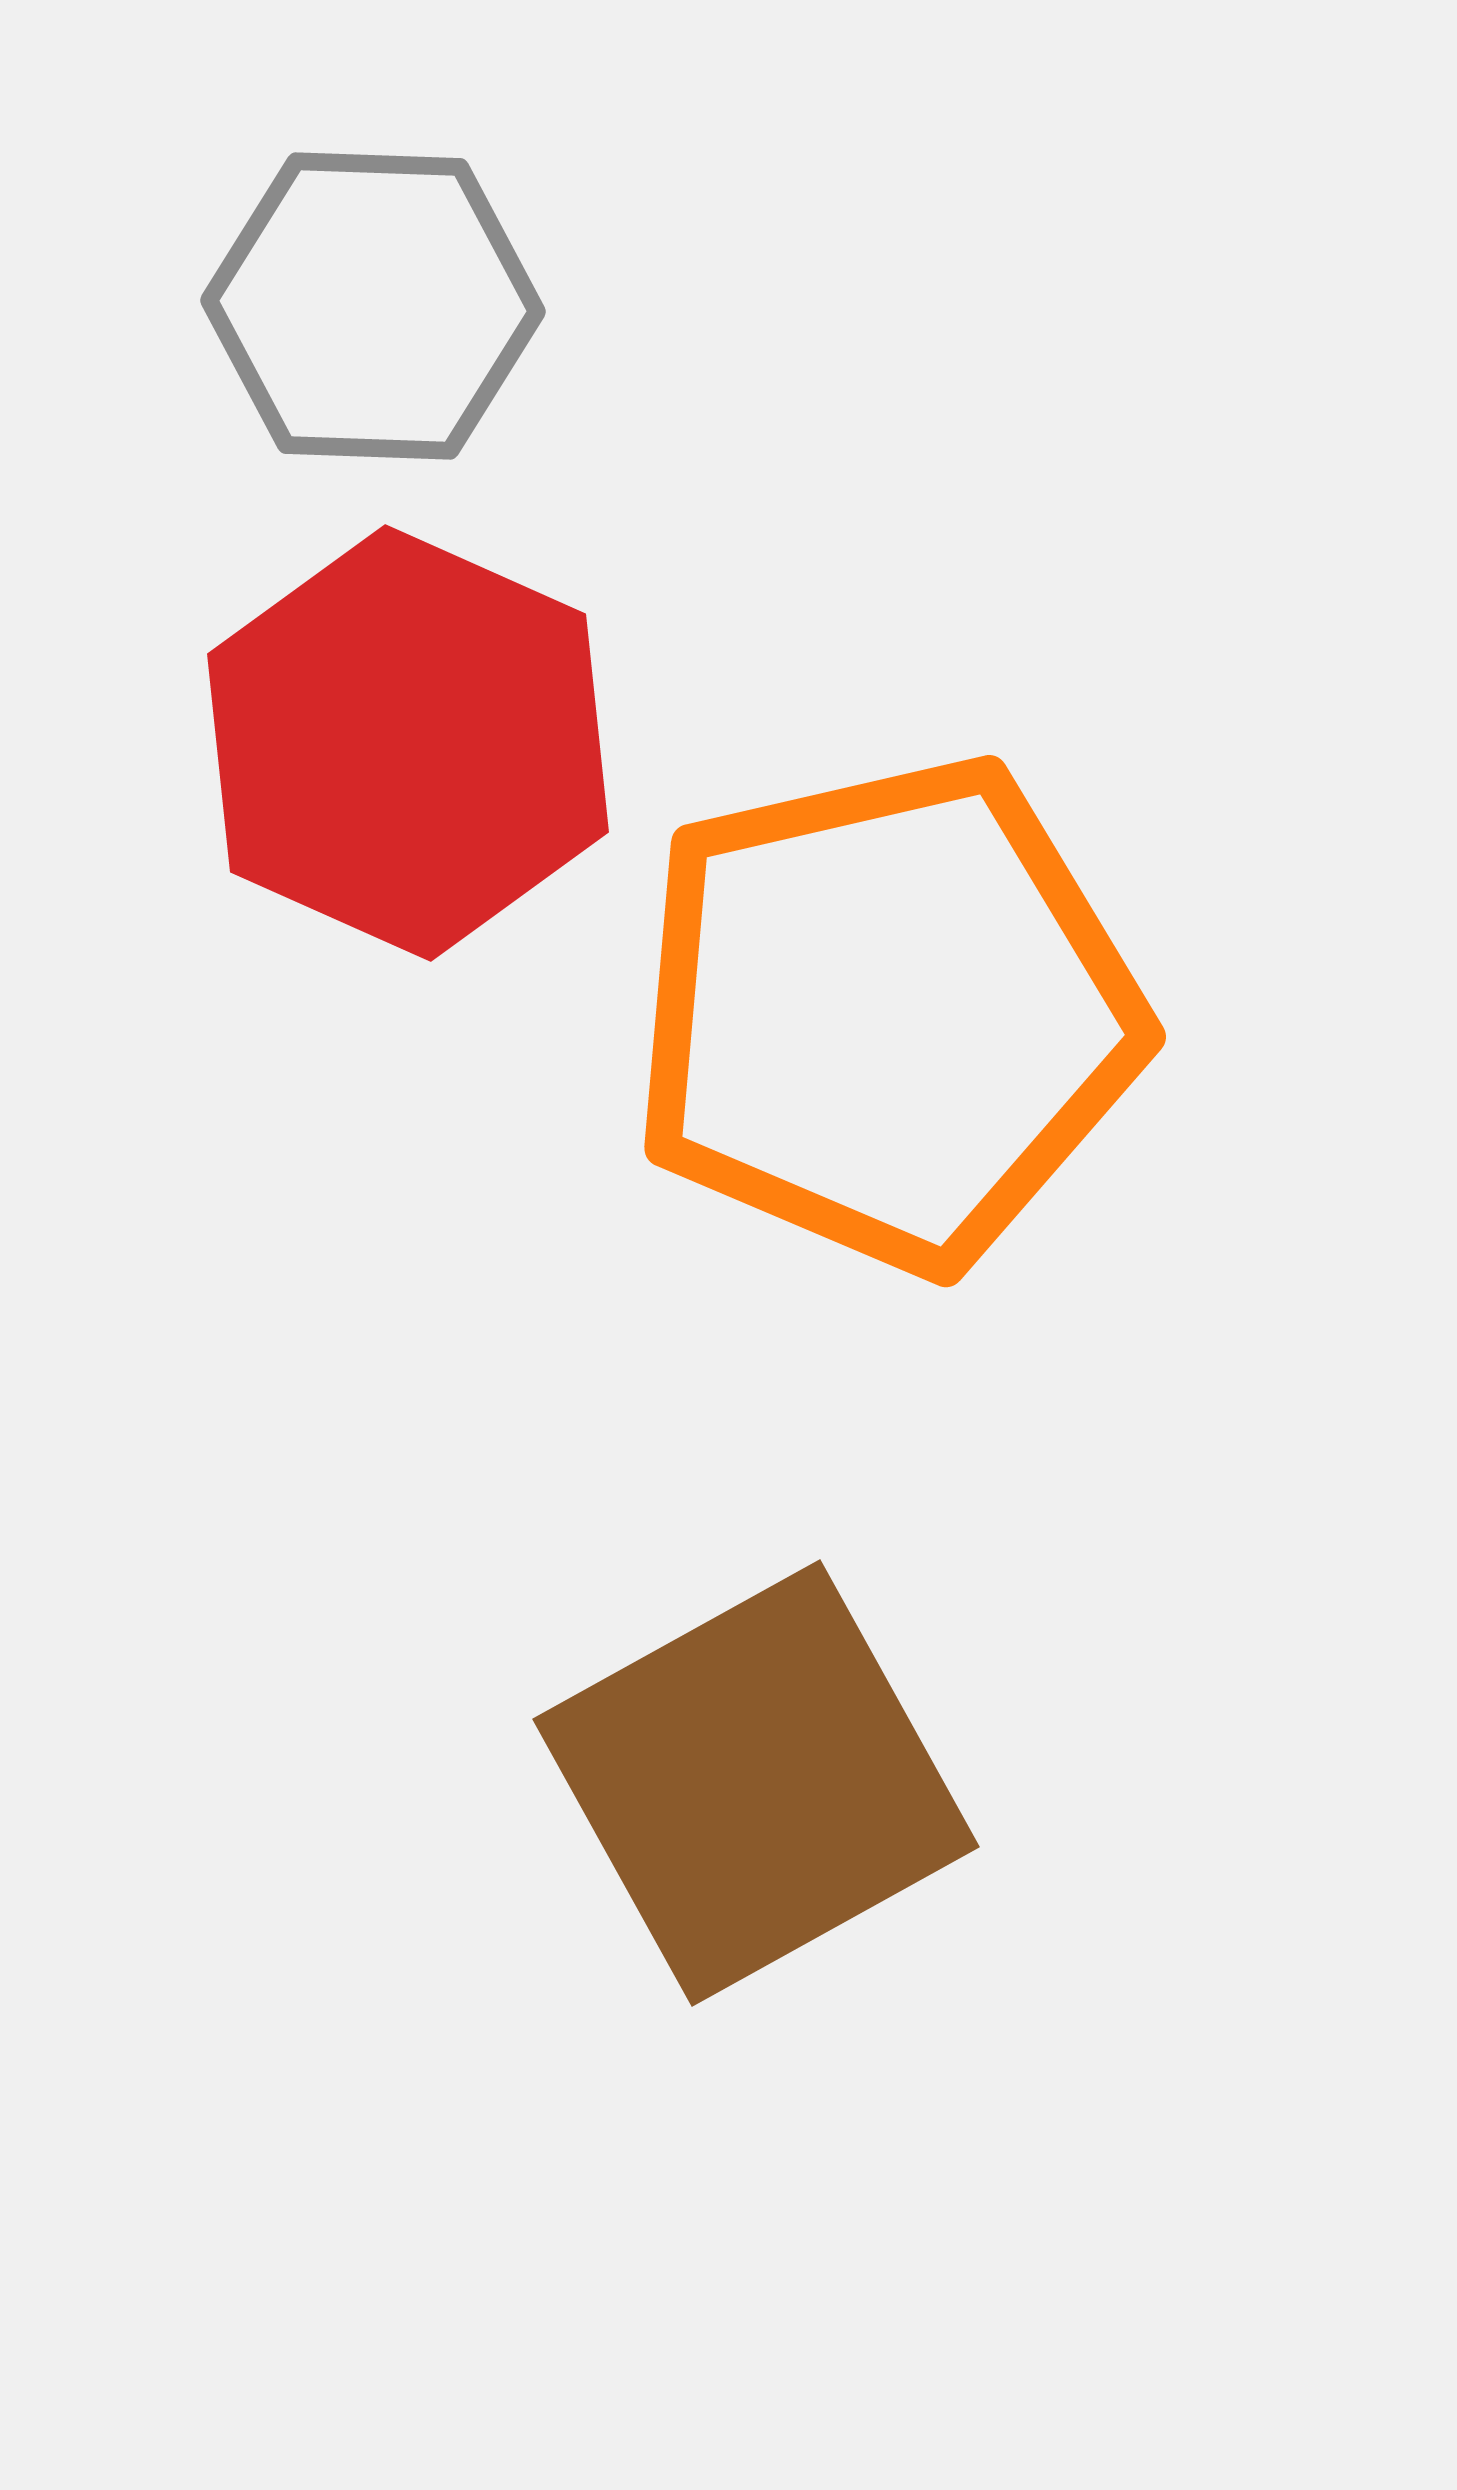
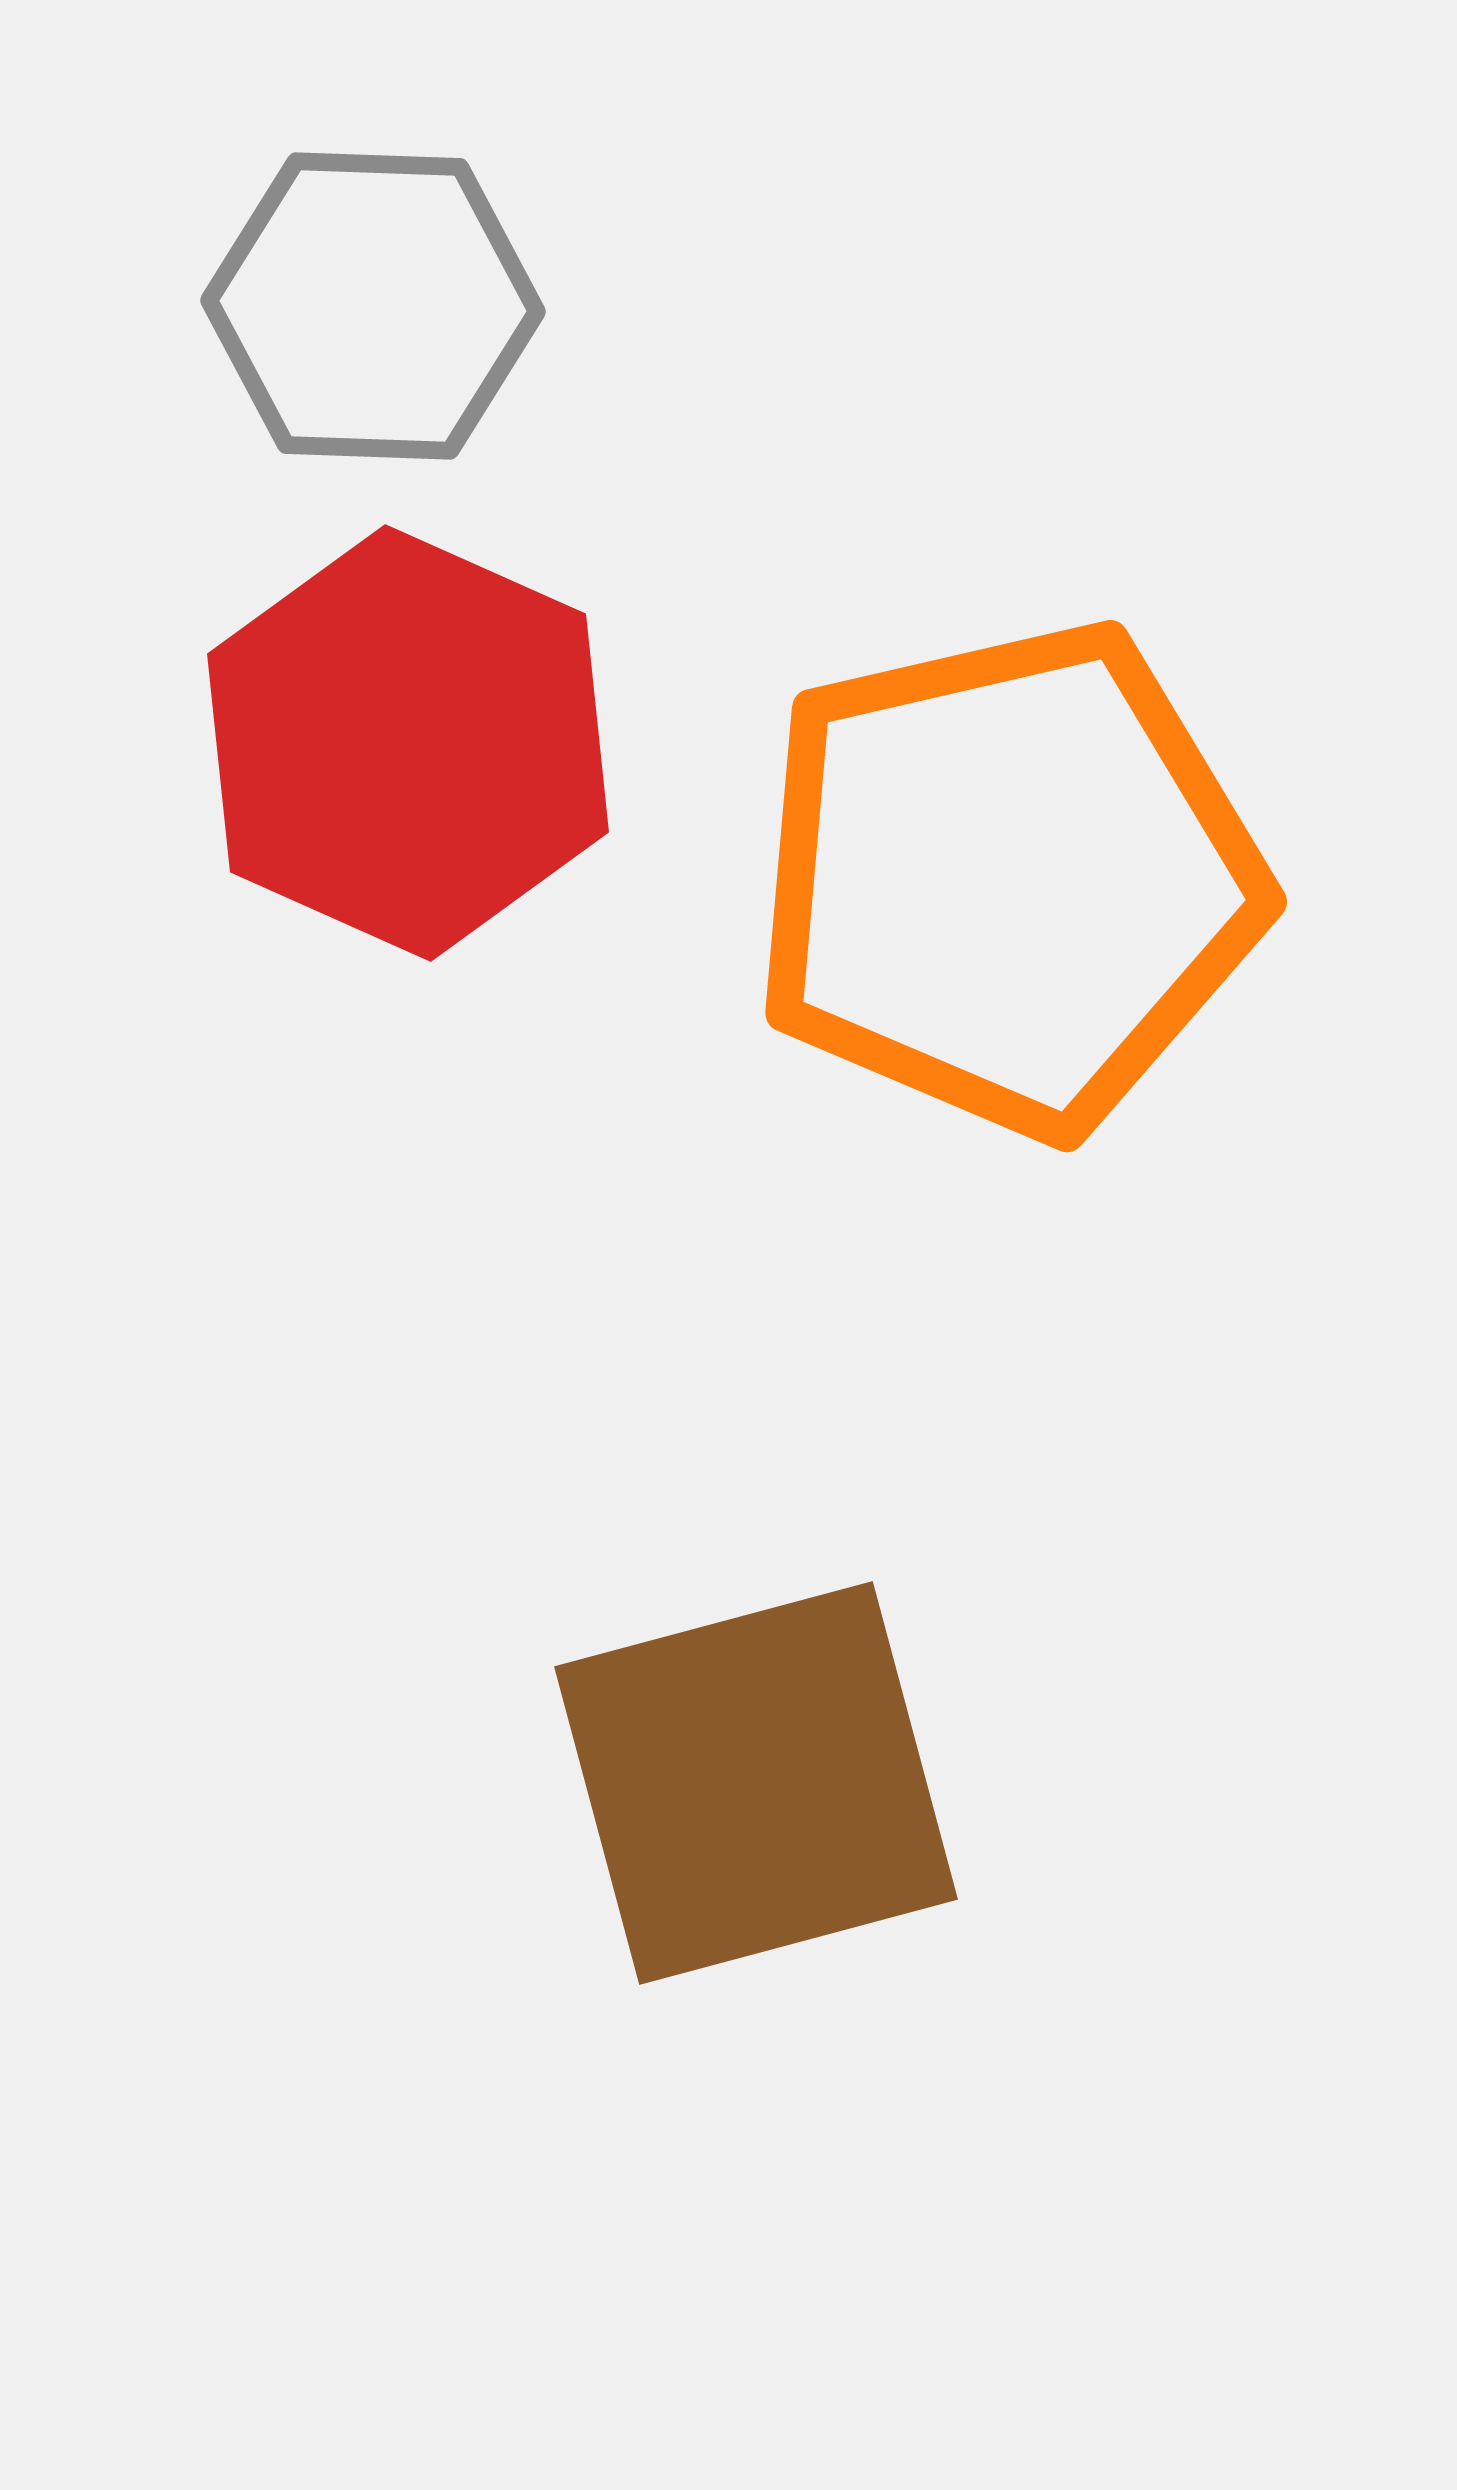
orange pentagon: moved 121 px right, 135 px up
brown square: rotated 14 degrees clockwise
